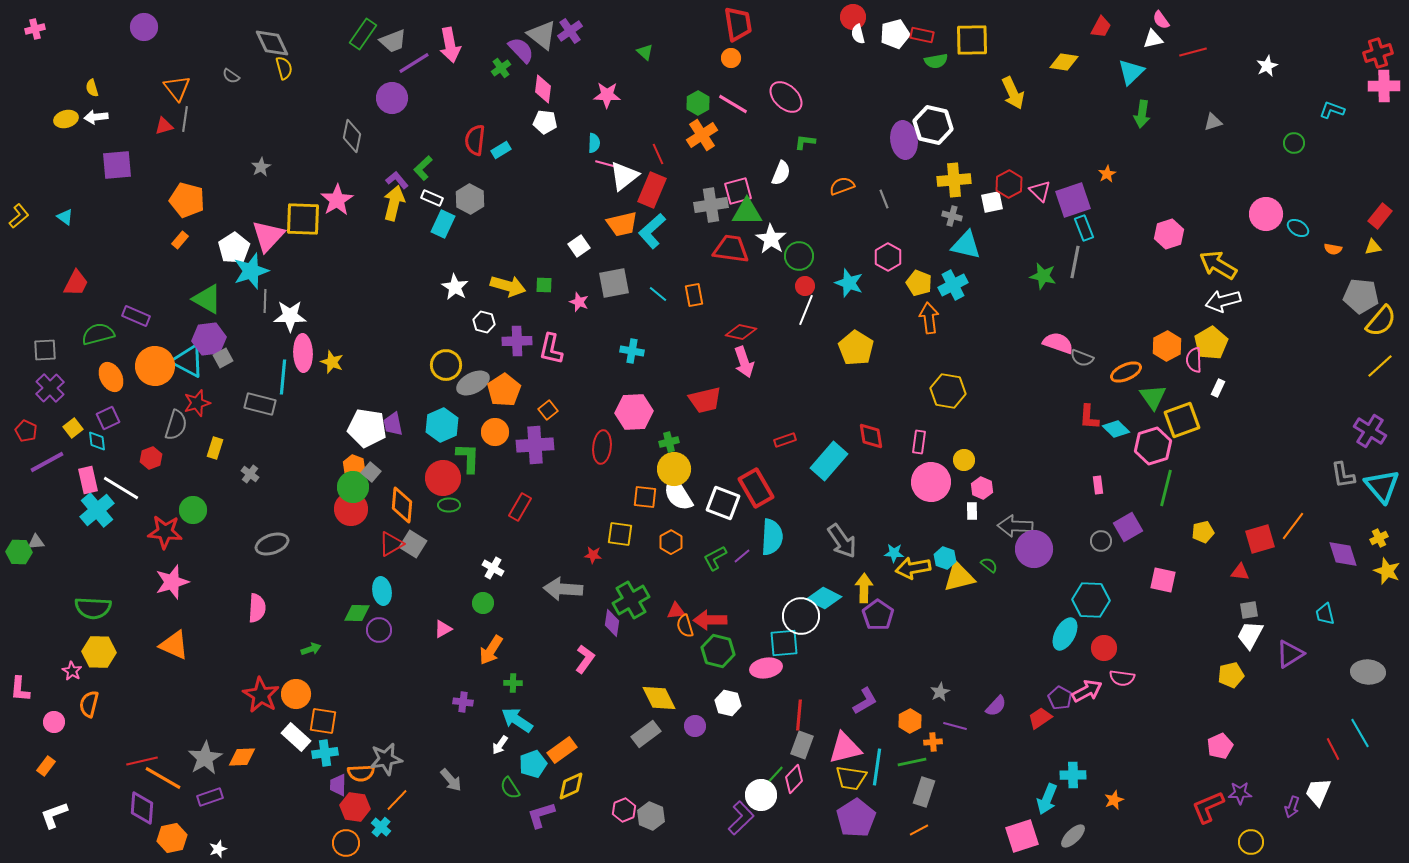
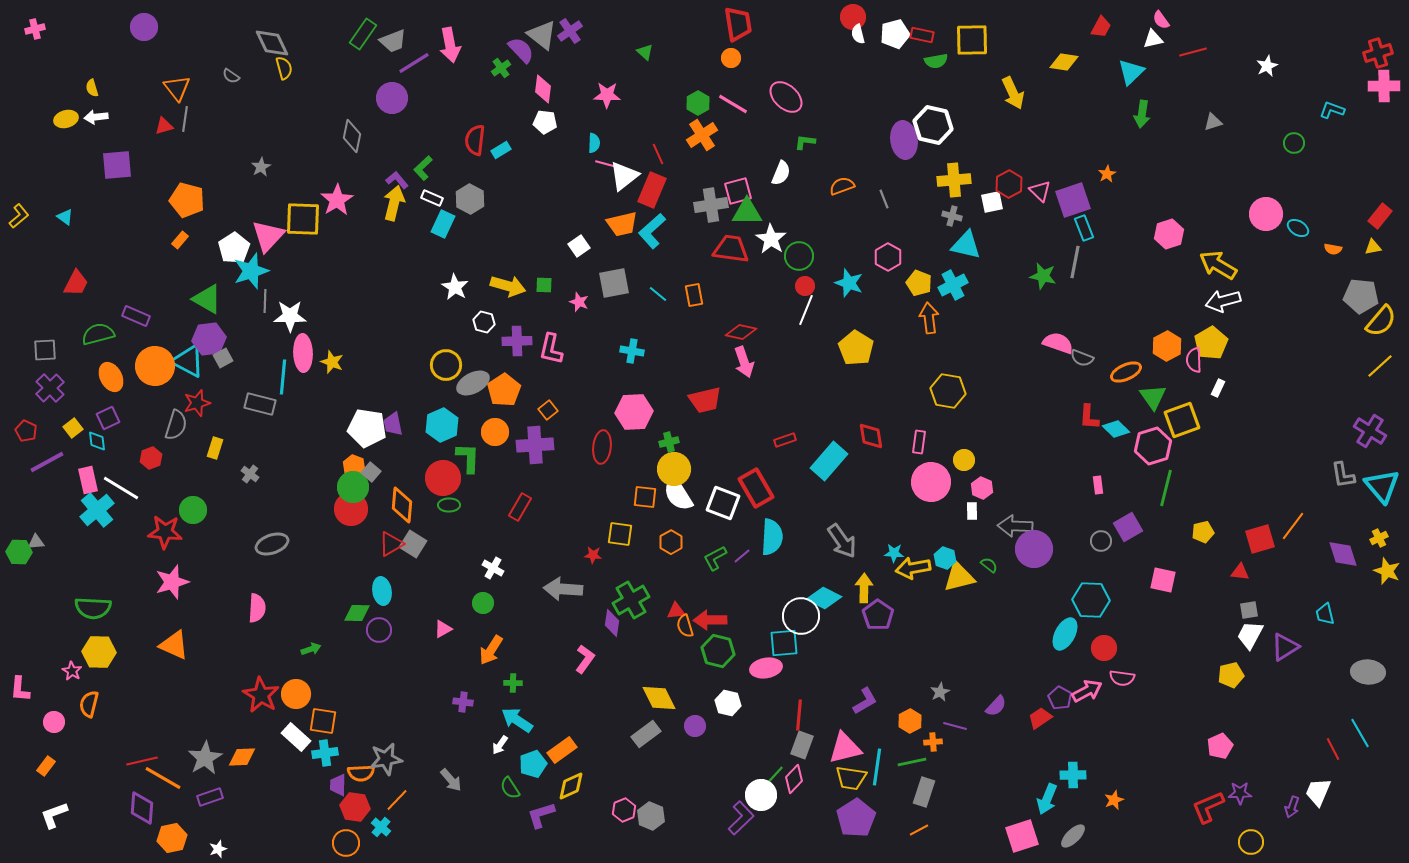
purple triangle at (1290, 654): moved 5 px left, 7 px up
